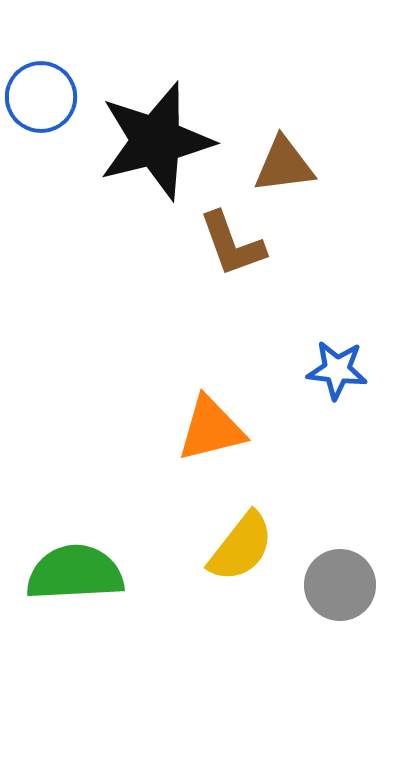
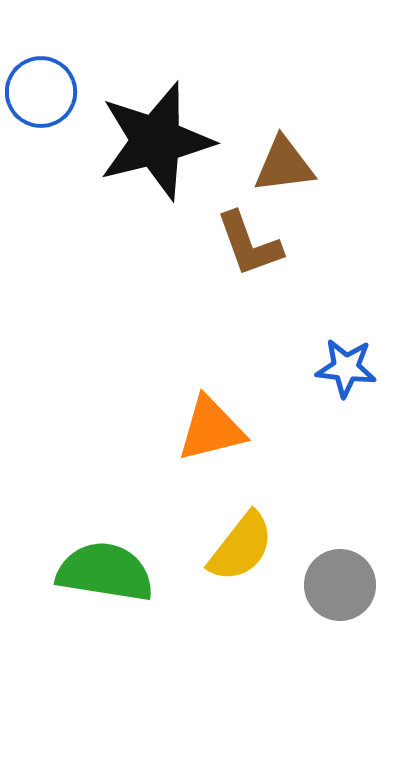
blue circle: moved 5 px up
brown L-shape: moved 17 px right
blue star: moved 9 px right, 2 px up
green semicircle: moved 30 px right, 1 px up; rotated 12 degrees clockwise
